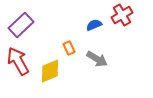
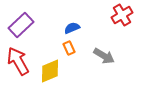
blue semicircle: moved 22 px left, 3 px down
gray arrow: moved 7 px right, 3 px up
